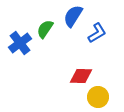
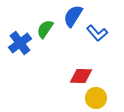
blue L-shape: rotated 80 degrees clockwise
yellow circle: moved 2 px left, 1 px down
